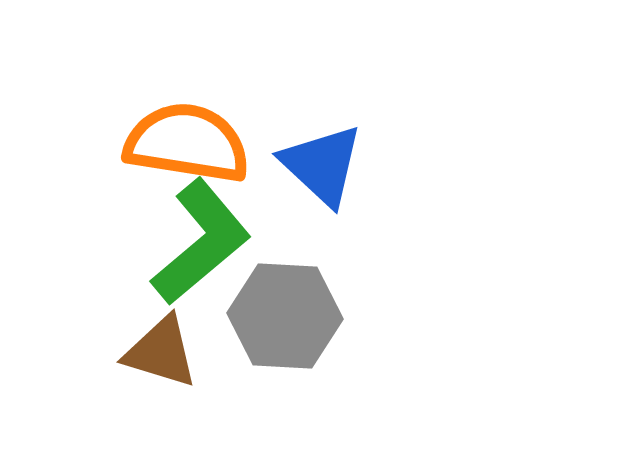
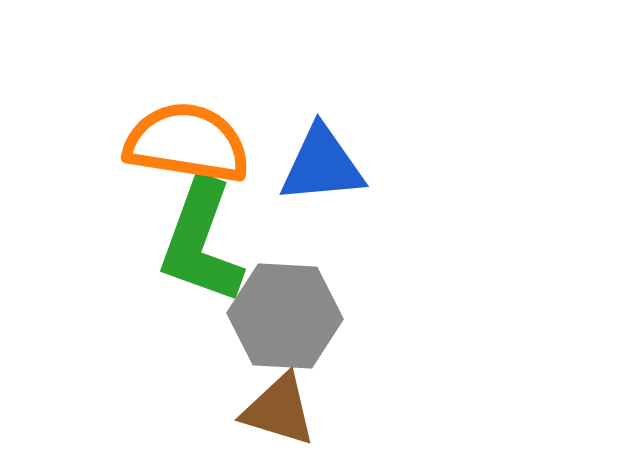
blue triangle: rotated 48 degrees counterclockwise
green L-shape: rotated 150 degrees clockwise
brown triangle: moved 118 px right, 58 px down
